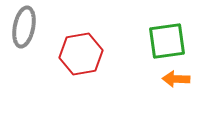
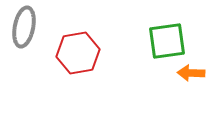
red hexagon: moved 3 px left, 1 px up
orange arrow: moved 15 px right, 6 px up
